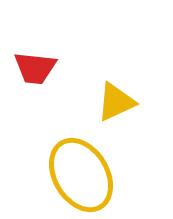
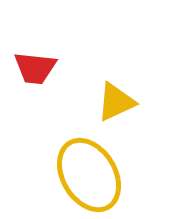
yellow ellipse: moved 8 px right
